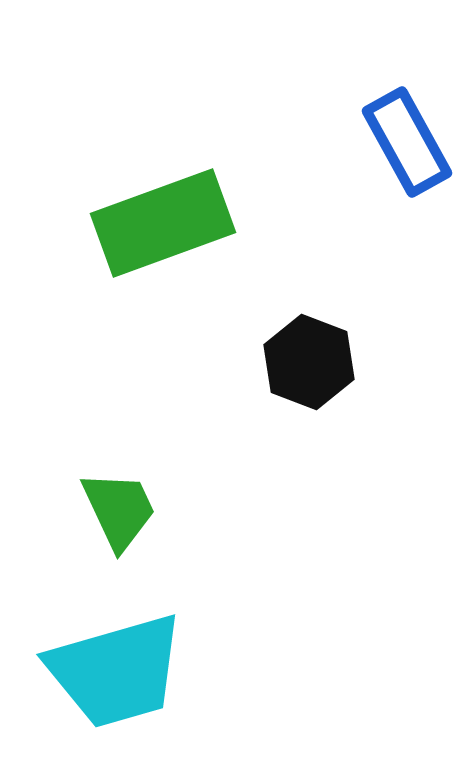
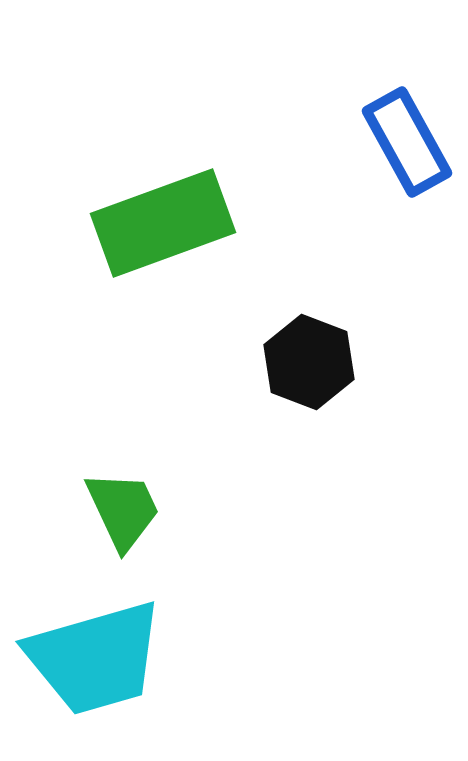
green trapezoid: moved 4 px right
cyan trapezoid: moved 21 px left, 13 px up
